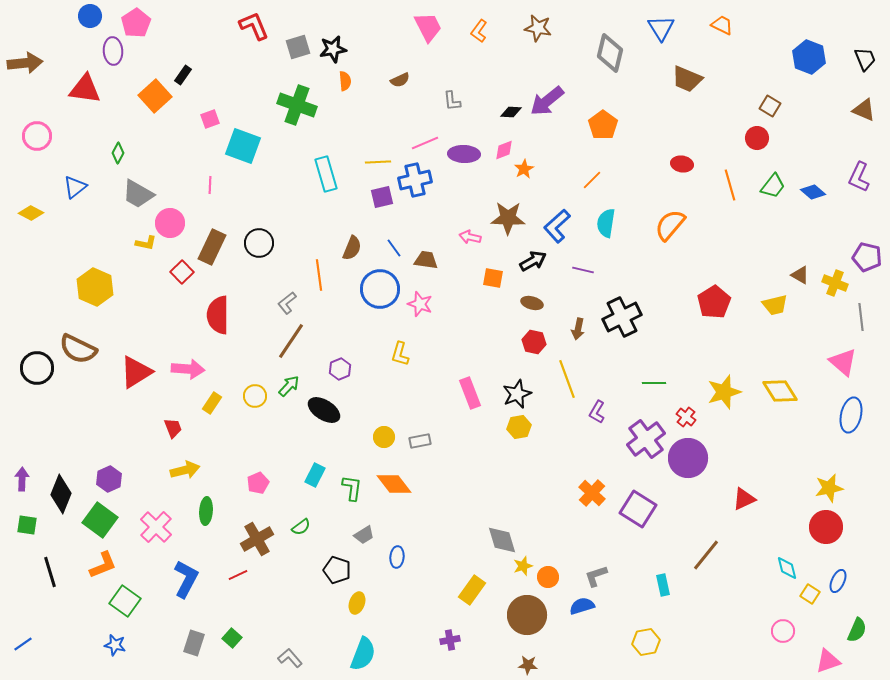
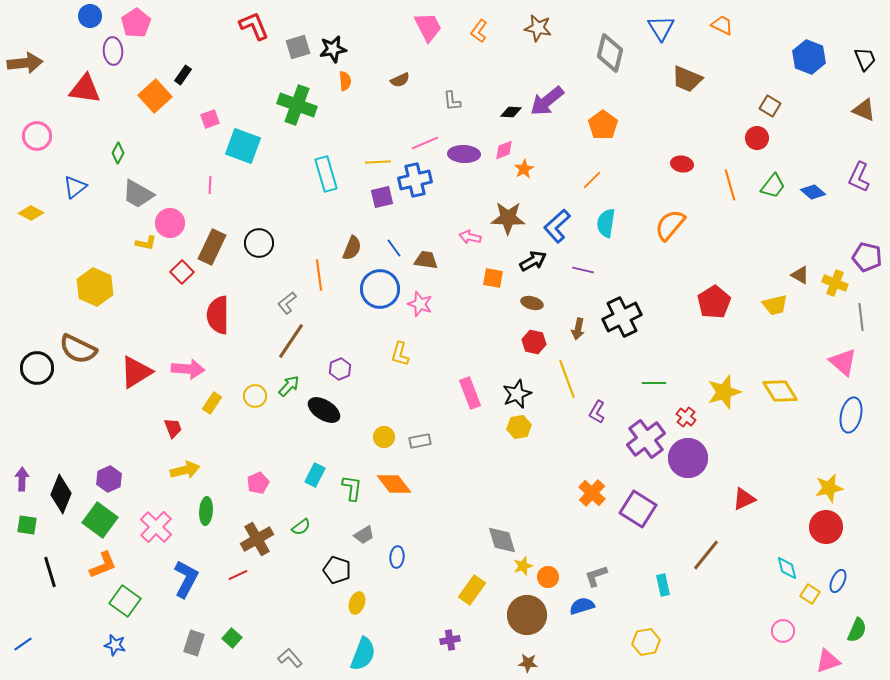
brown star at (528, 665): moved 2 px up
